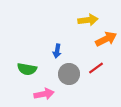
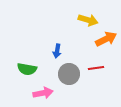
yellow arrow: rotated 24 degrees clockwise
red line: rotated 28 degrees clockwise
pink arrow: moved 1 px left, 1 px up
